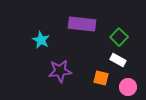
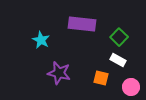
purple star: moved 1 px left, 2 px down; rotated 20 degrees clockwise
pink circle: moved 3 px right
